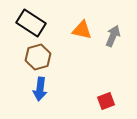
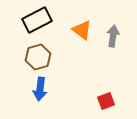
black rectangle: moved 6 px right, 3 px up; rotated 60 degrees counterclockwise
orange triangle: rotated 25 degrees clockwise
gray arrow: rotated 15 degrees counterclockwise
